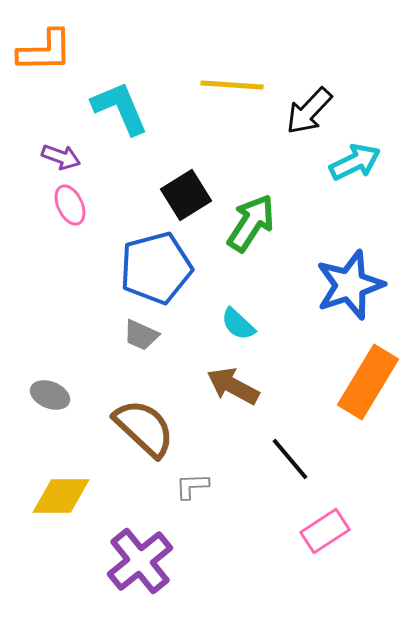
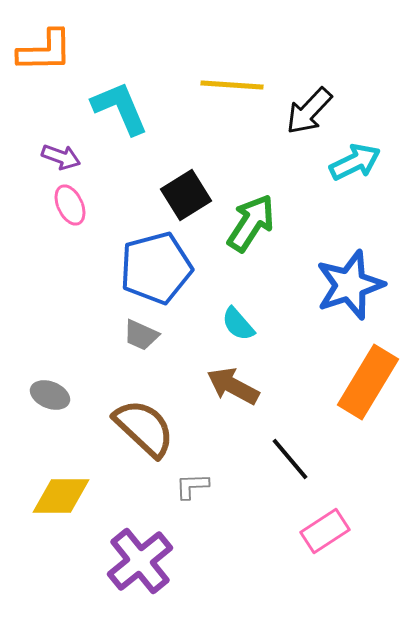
cyan semicircle: rotated 6 degrees clockwise
